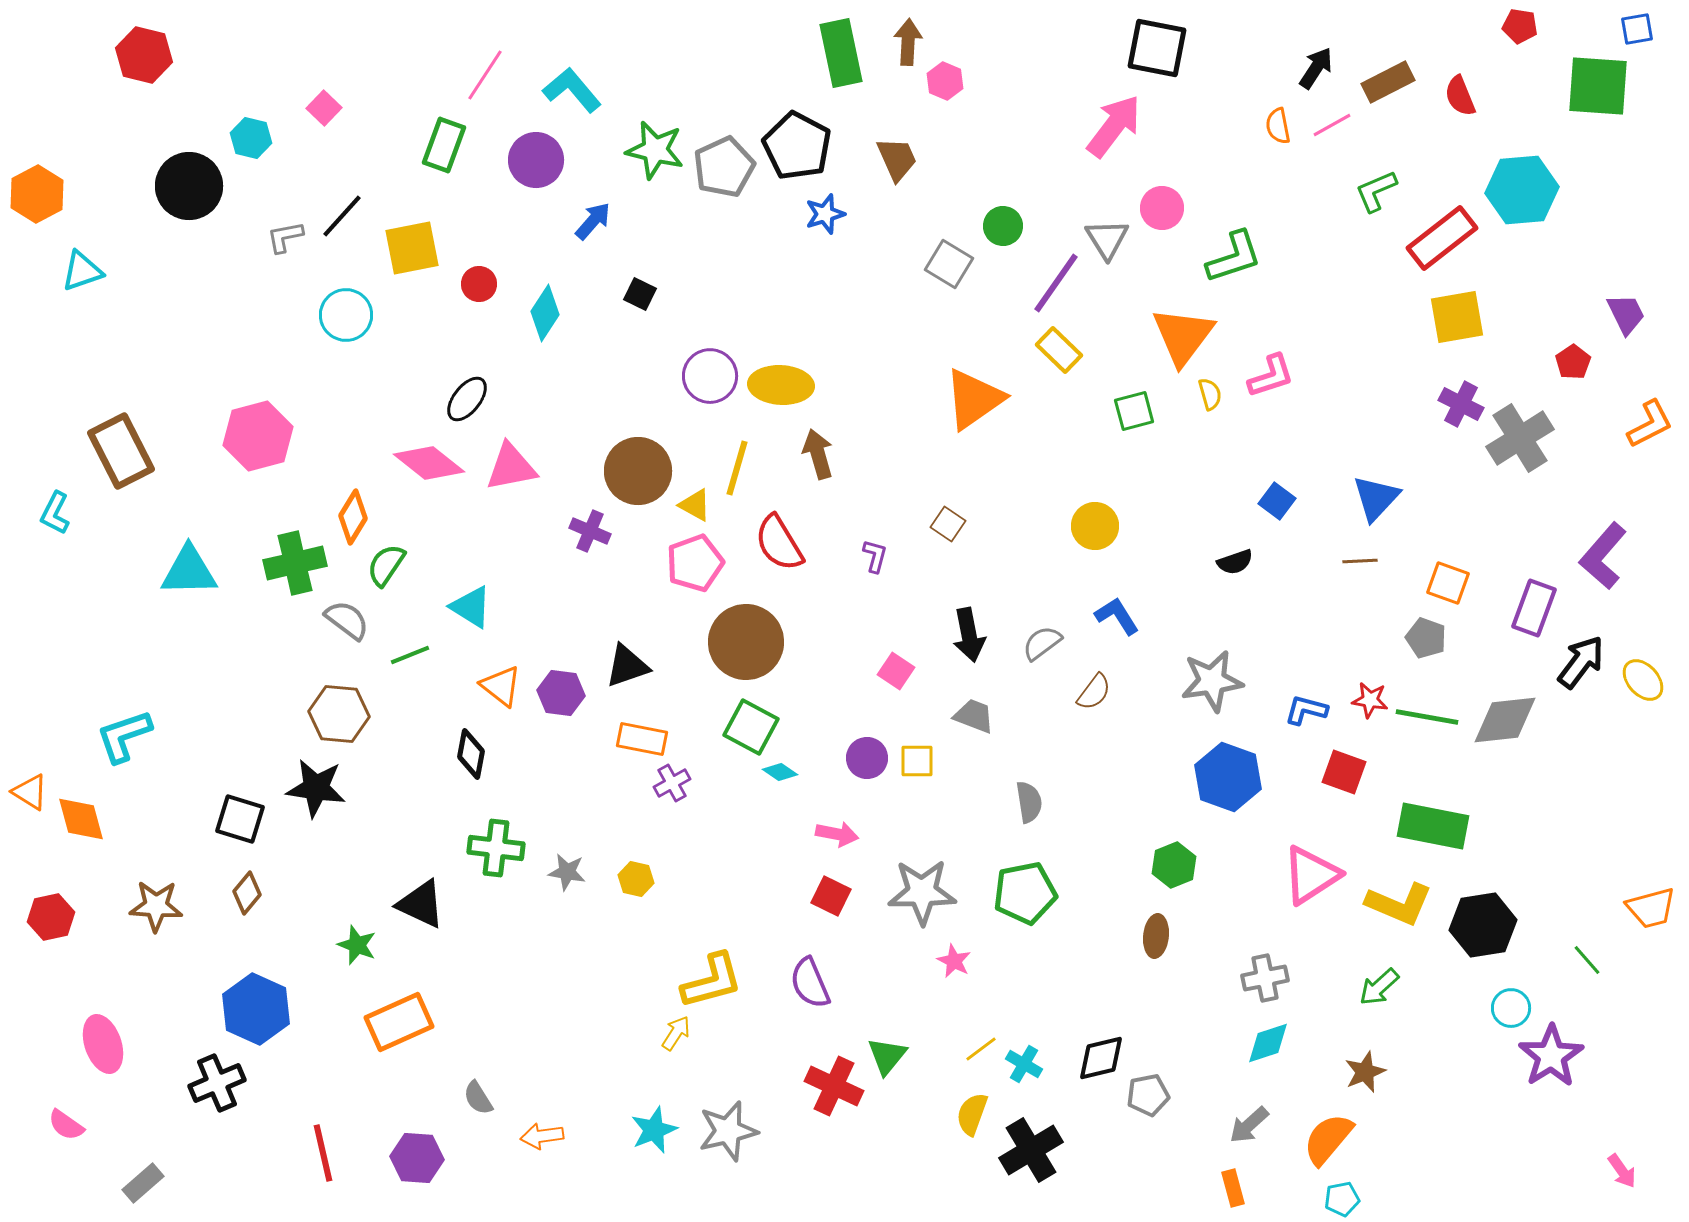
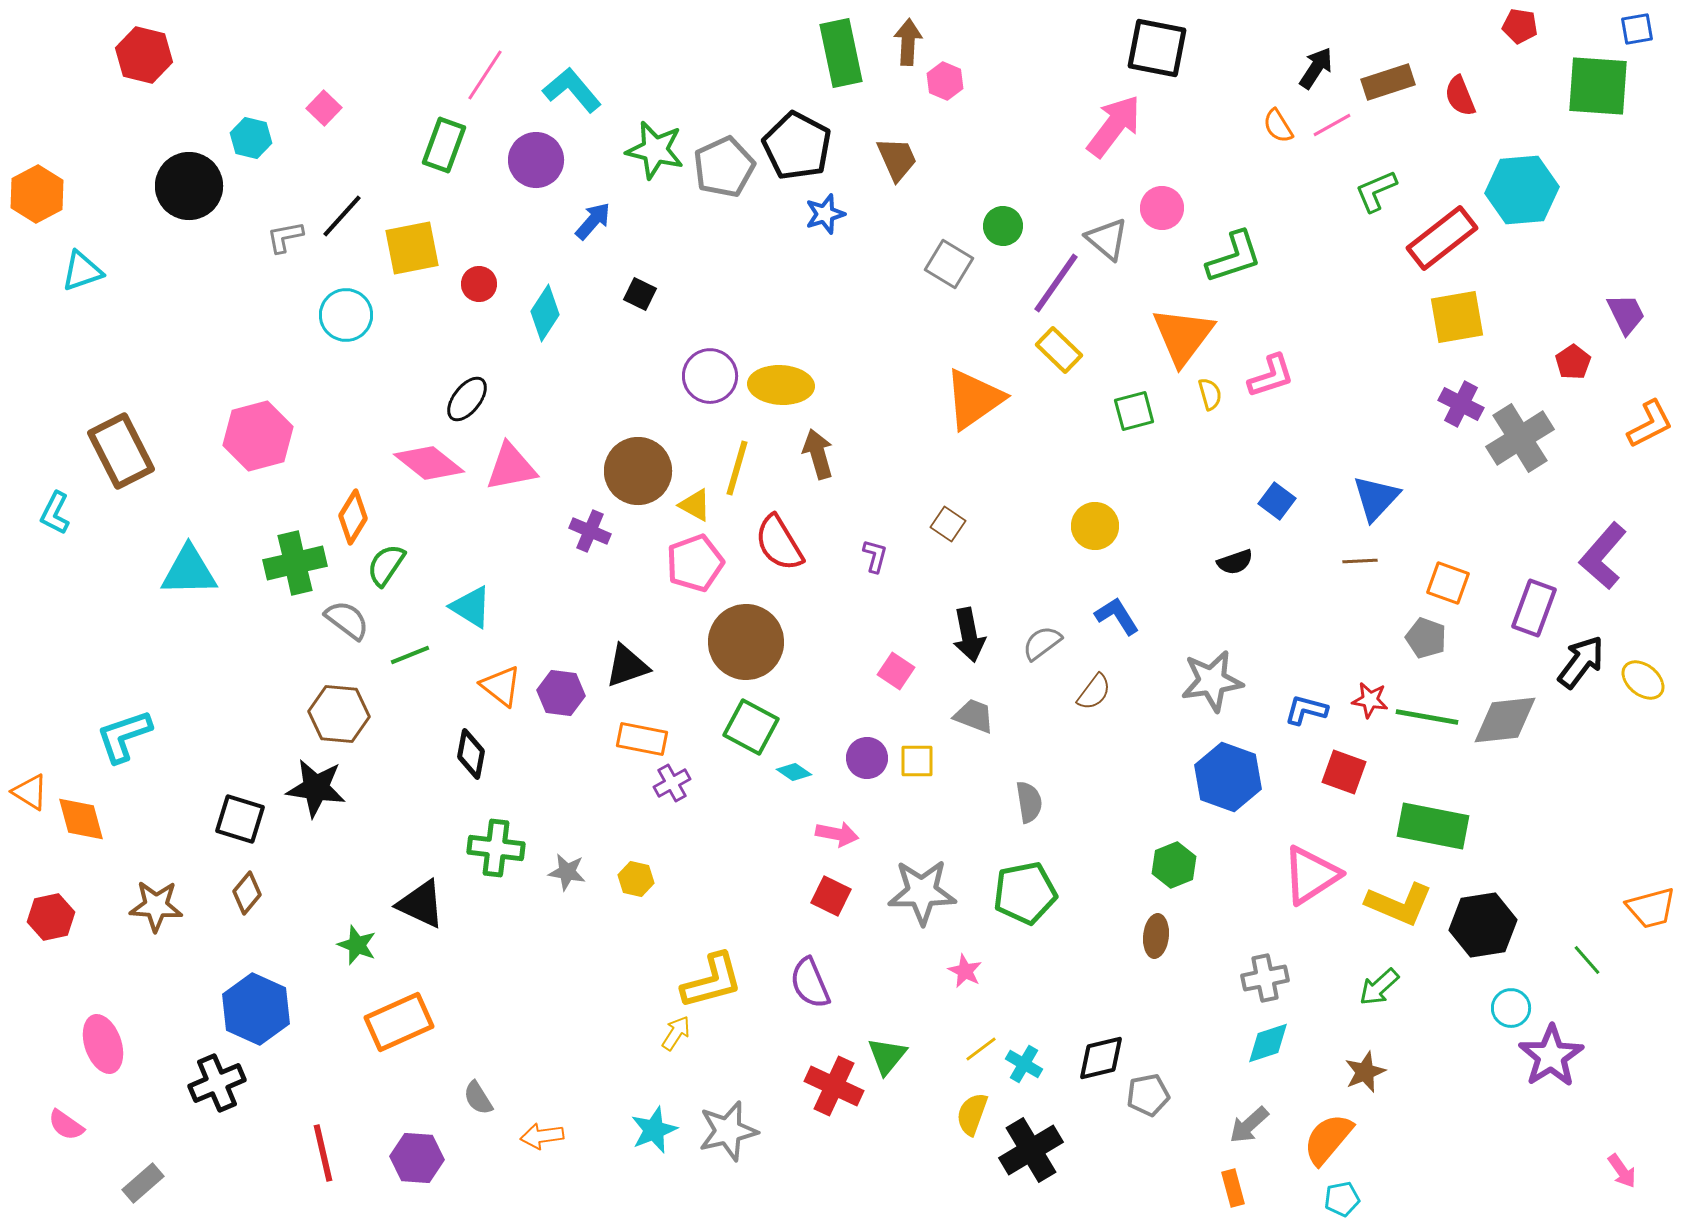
brown rectangle at (1388, 82): rotated 9 degrees clockwise
orange semicircle at (1278, 126): rotated 21 degrees counterclockwise
gray triangle at (1107, 239): rotated 18 degrees counterclockwise
yellow ellipse at (1643, 680): rotated 9 degrees counterclockwise
cyan diamond at (780, 772): moved 14 px right
pink star at (954, 961): moved 11 px right, 10 px down
